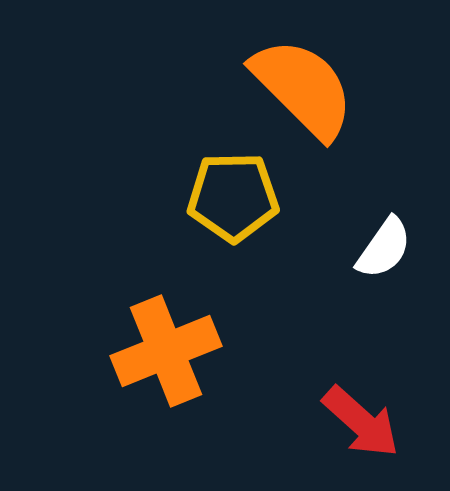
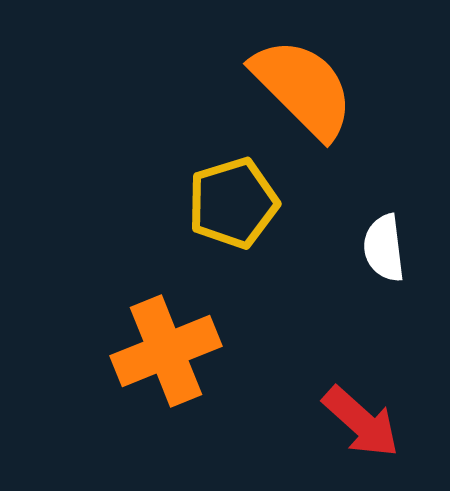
yellow pentagon: moved 6 px down; rotated 16 degrees counterclockwise
white semicircle: rotated 138 degrees clockwise
